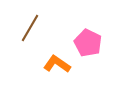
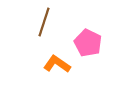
brown line: moved 14 px right, 6 px up; rotated 12 degrees counterclockwise
